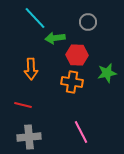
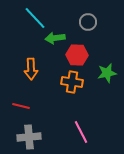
red line: moved 2 px left, 1 px down
